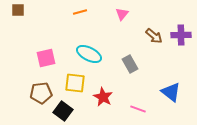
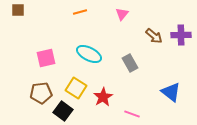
gray rectangle: moved 1 px up
yellow square: moved 1 px right, 5 px down; rotated 25 degrees clockwise
red star: rotated 12 degrees clockwise
pink line: moved 6 px left, 5 px down
